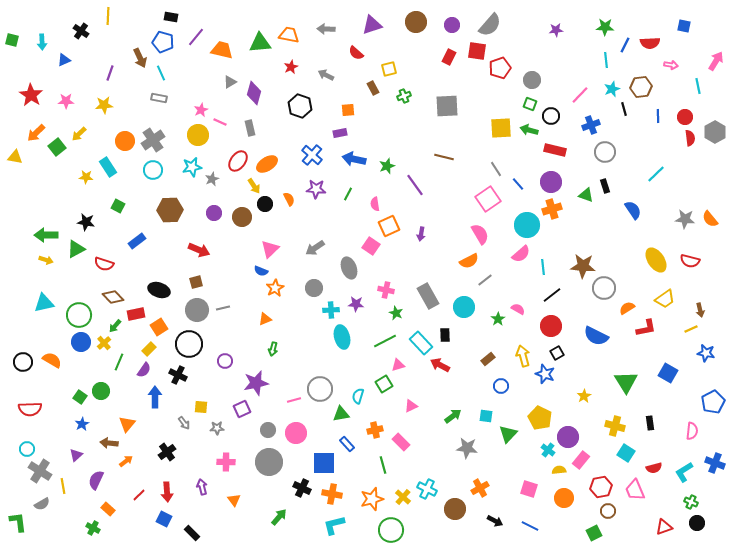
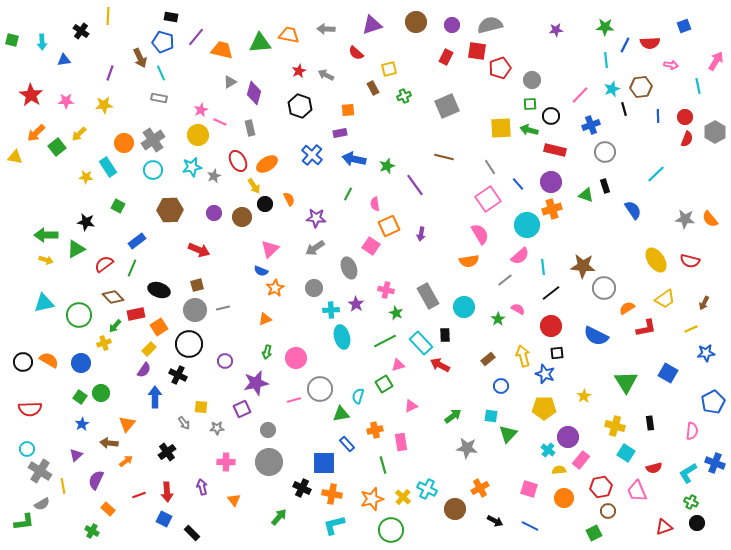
gray semicircle at (490, 25): rotated 145 degrees counterclockwise
blue square at (684, 26): rotated 32 degrees counterclockwise
red rectangle at (449, 57): moved 3 px left
blue triangle at (64, 60): rotated 16 degrees clockwise
red star at (291, 67): moved 8 px right, 4 px down
green square at (530, 104): rotated 24 degrees counterclockwise
gray square at (447, 106): rotated 20 degrees counterclockwise
red semicircle at (690, 138): moved 3 px left, 1 px down; rotated 28 degrees clockwise
orange circle at (125, 141): moved 1 px left, 2 px down
red ellipse at (238, 161): rotated 65 degrees counterclockwise
gray line at (496, 169): moved 6 px left, 2 px up
gray star at (212, 179): moved 2 px right, 3 px up
purple star at (316, 189): moved 29 px down
pink semicircle at (521, 254): moved 1 px left, 2 px down
orange semicircle at (469, 261): rotated 18 degrees clockwise
red semicircle at (104, 264): rotated 126 degrees clockwise
gray line at (485, 280): moved 20 px right
brown square at (196, 282): moved 1 px right, 3 px down
black line at (552, 295): moved 1 px left, 2 px up
purple star at (356, 304): rotated 28 degrees clockwise
gray circle at (197, 310): moved 2 px left
brown arrow at (700, 310): moved 4 px right, 7 px up; rotated 40 degrees clockwise
blue circle at (81, 342): moved 21 px down
yellow cross at (104, 343): rotated 24 degrees clockwise
green arrow at (273, 349): moved 6 px left, 3 px down
black square at (557, 353): rotated 24 degrees clockwise
blue star at (706, 353): rotated 18 degrees counterclockwise
orange semicircle at (52, 360): moved 3 px left
green line at (119, 362): moved 13 px right, 94 px up
green circle at (101, 391): moved 2 px down
cyan square at (486, 416): moved 5 px right
yellow pentagon at (540, 418): moved 4 px right, 10 px up; rotated 25 degrees counterclockwise
pink circle at (296, 433): moved 75 px up
pink rectangle at (401, 442): rotated 36 degrees clockwise
cyan L-shape at (684, 472): moved 4 px right, 1 px down
pink trapezoid at (635, 490): moved 2 px right, 1 px down
red line at (139, 495): rotated 24 degrees clockwise
green L-shape at (18, 522): moved 6 px right; rotated 90 degrees clockwise
green cross at (93, 528): moved 1 px left, 3 px down
